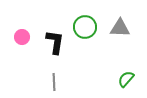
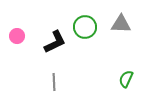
gray triangle: moved 1 px right, 4 px up
pink circle: moved 5 px left, 1 px up
black L-shape: rotated 55 degrees clockwise
green semicircle: rotated 18 degrees counterclockwise
